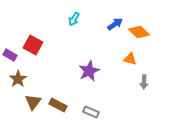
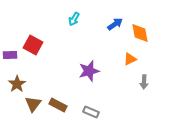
orange diamond: moved 1 px right, 1 px down; rotated 35 degrees clockwise
purple rectangle: rotated 32 degrees counterclockwise
orange triangle: rotated 40 degrees counterclockwise
purple star: rotated 10 degrees clockwise
brown star: moved 1 px left, 5 px down
brown triangle: moved 2 px down
